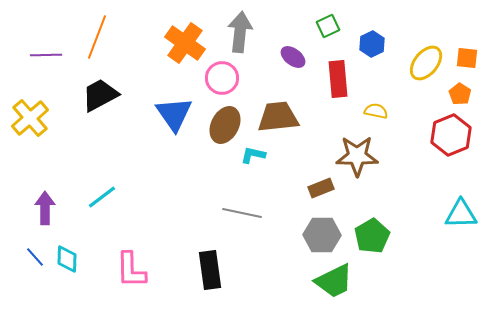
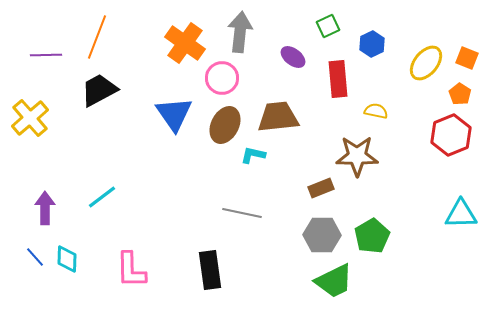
orange square: rotated 15 degrees clockwise
black trapezoid: moved 1 px left, 5 px up
